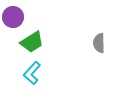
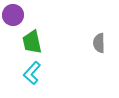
purple circle: moved 2 px up
green trapezoid: rotated 110 degrees clockwise
